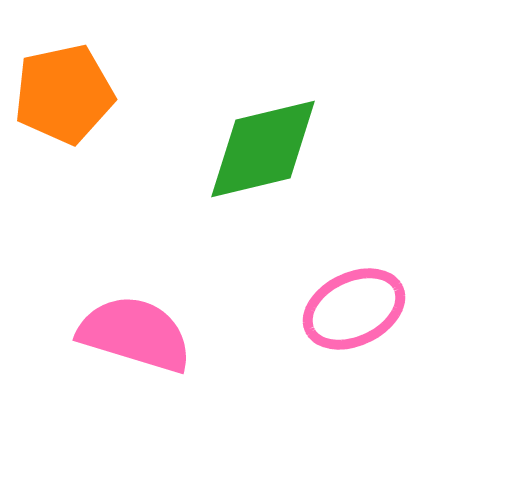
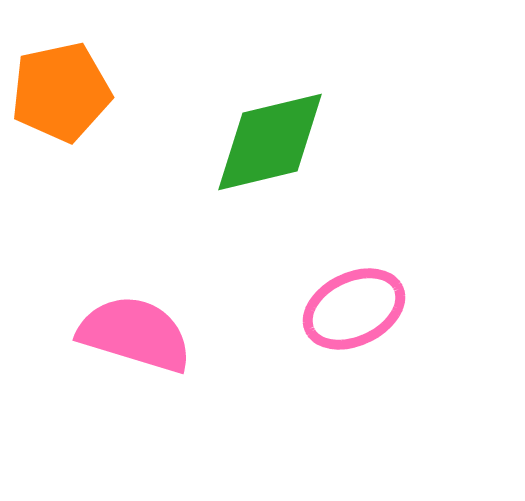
orange pentagon: moved 3 px left, 2 px up
green diamond: moved 7 px right, 7 px up
